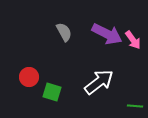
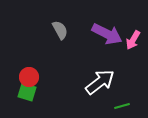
gray semicircle: moved 4 px left, 2 px up
pink arrow: rotated 66 degrees clockwise
white arrow: moved 1 px right
green square: moved 25 px left
green line: moved 13 px left; rotated 21 degrees counterclockwise
